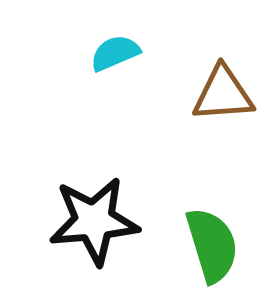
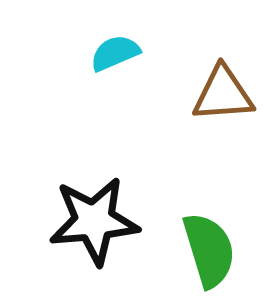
green semicircle: moved 3 px left, 5 px down
